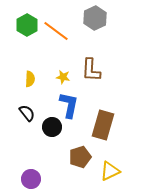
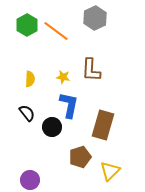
yellow triangle: rotated 20 degrees counterclockwise
purple circle: moved 1 px left, 1 px down
